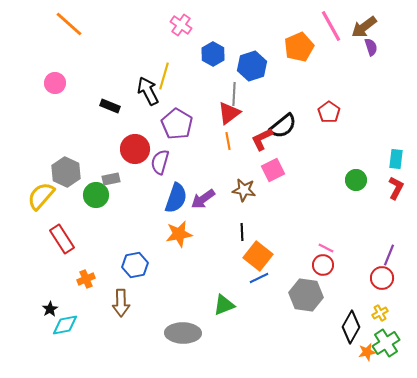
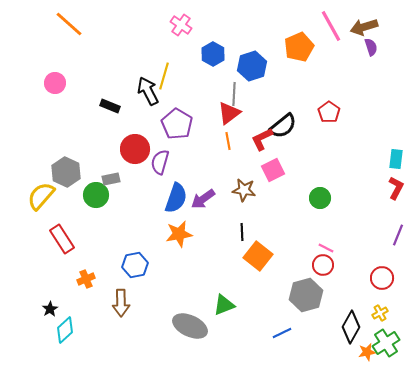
brown arrow at (364, 27): rotated 20 degrees clockwise
green circle at (356, 180): moved 36 px left, 18 px down
purple line at (389, 255): moved 9 px right, 20 px up
blue line at (259, 278): moved 23 px right, 55 px down
gray hexagon at (306, 295): rotated 24 degrees counterclockwise
cyan diamond at (65, 325): moved 5 px down; rotated 32 degrees counterclockwise
gray ellipse at (183, 333): moved 7 px right, 7 px up; rotated 24 degrees clockwise
